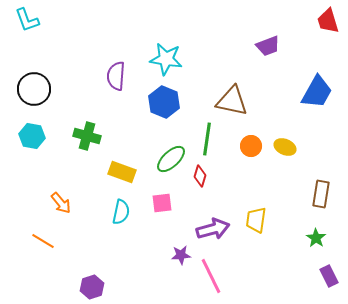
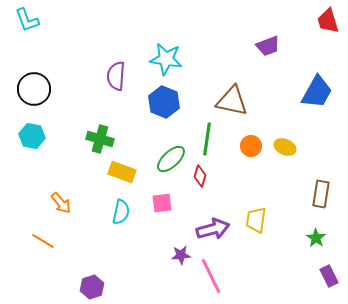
green cross: moved 13 px right, 3 px down
